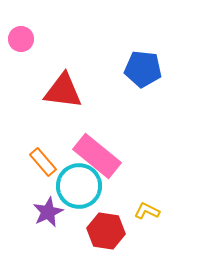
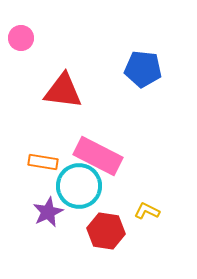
pink circle: moved 1 px up
pink rectangle: moved 1 px right; rotated 12 degrees counterclockwise
orange rectangle: rotated 40 degrees counterclockwise
